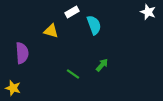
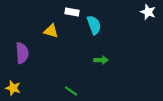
white rectangle: rotated 40 degrees clockwise
green arrow: moved 1 px left, 5 px up; rotated 48 degrees clockwise
green line: moved 2 px left, 17 px down
